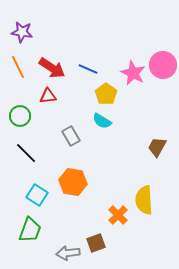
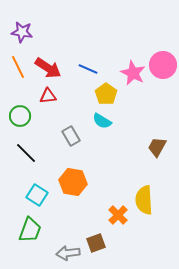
red arrow: moved 4 px left
